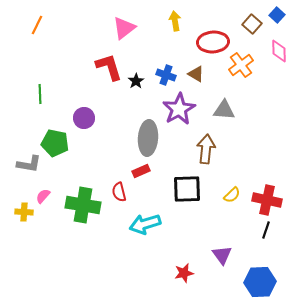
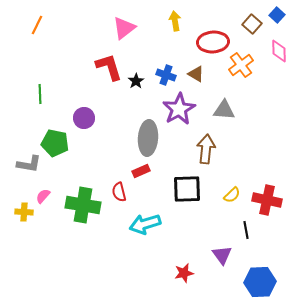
black line: moved 20 px left; rotated 30 degrees counterclockwise
